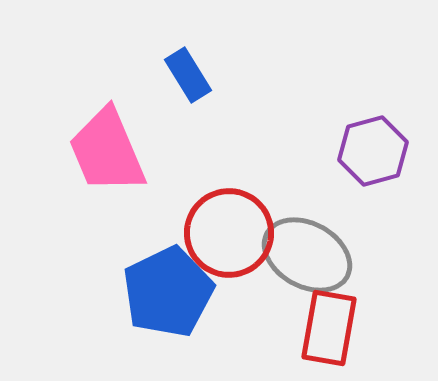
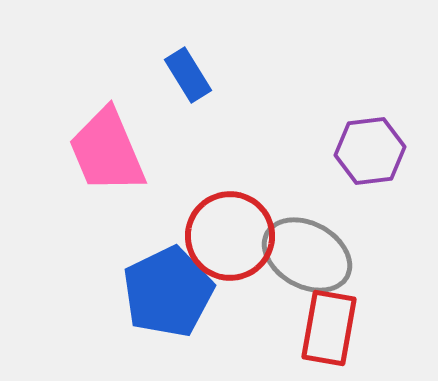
purple hexagon: moved 3 px left; rotated 8 degrees clockwise
red circle: moved 1 px right, 3 px down
